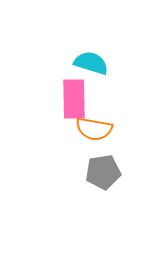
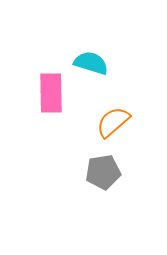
pink rectangle: moved 23 px left, 6 px up
orange semicircle: moved 19 px right, 7 px up; rotated 129 degrees clockwise
